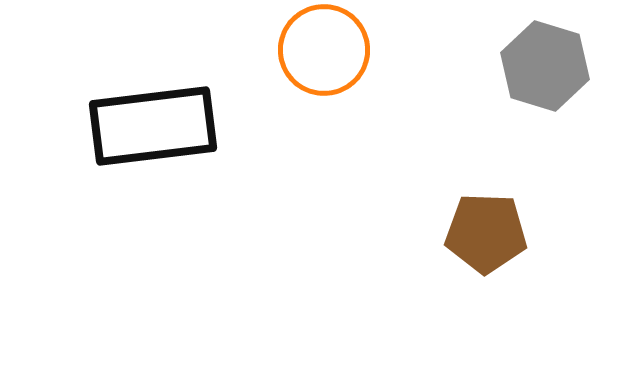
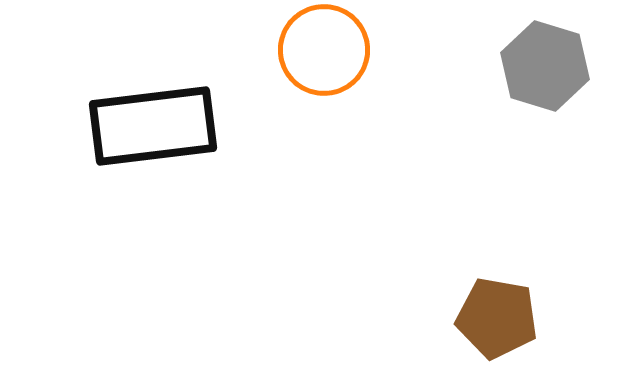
brown pentagon: moved 11 px right, 85 px down; rotated 8 degrees clockwise
